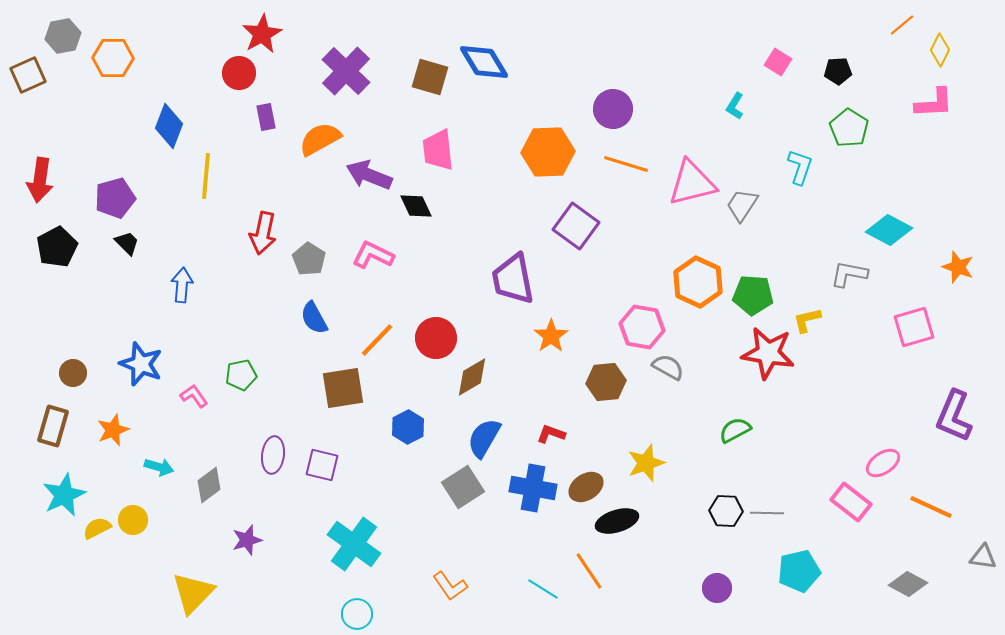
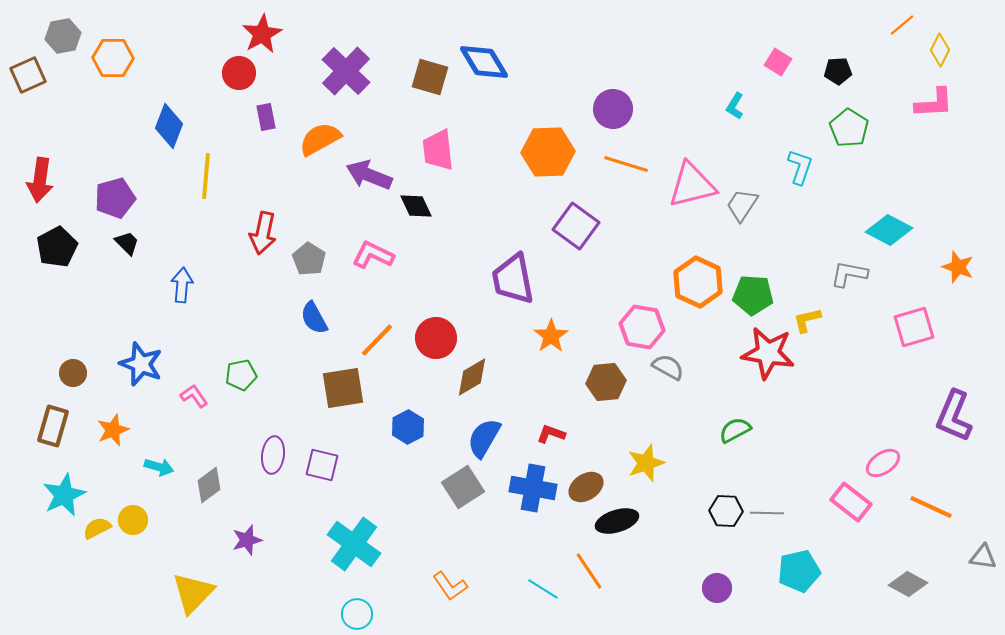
pink triangle at (692, 183): moved 2 px down
